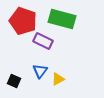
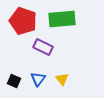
green rectangle: rotated 20 degrees counterclockwise
purple rectangle: moved 6 px down
blue triangle: moved 2 px left, 8 px down
yellow triangle: moved 4 px right; rotated 40 degrees counterclockwise
